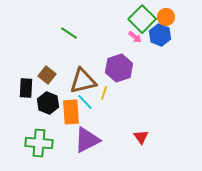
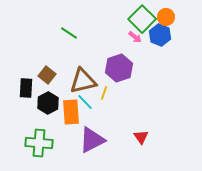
black hexagon: rotated 10 degrees clockwise
purple triangle: moved 5 px right
